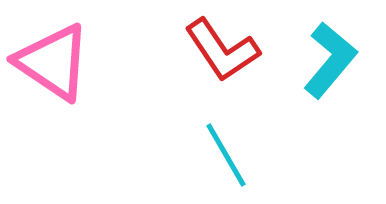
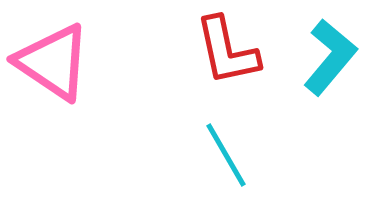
red L-shape: moved 5 px right, 1 px down; rotated 22 degrees clockwise
cyan L-shape: moved 3 px up
